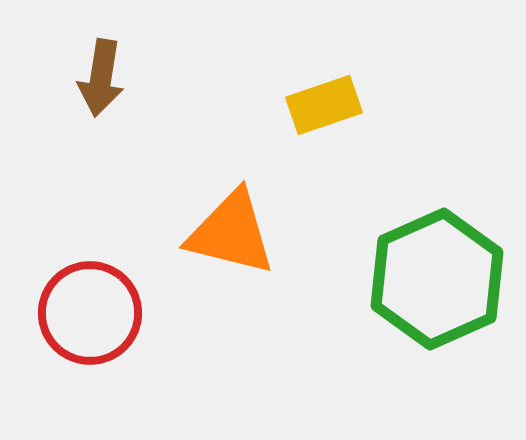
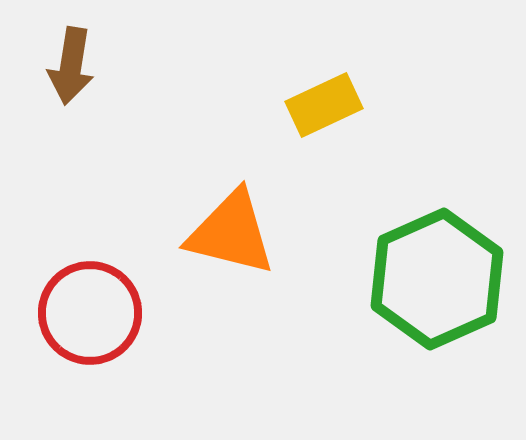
brown arrow: moved 30 px left, 12 px up
yellow rectangle: rotated 6 degrees counterclockwise
